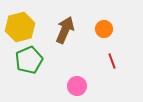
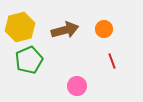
brown arrow: rotated 52 degrees clockwise
